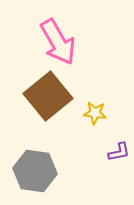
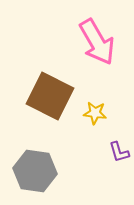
pink arrow: moved 39 px right
brown square: moved 2 px right; rotated 24 degrees counterclockwise
purple L-shape: rotated 85 degrees clockwise
